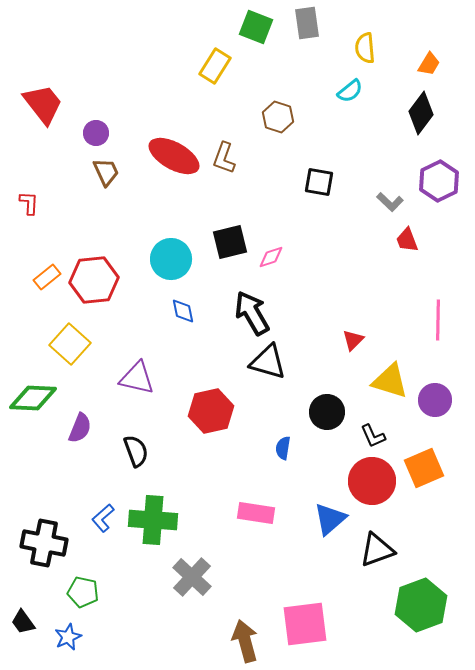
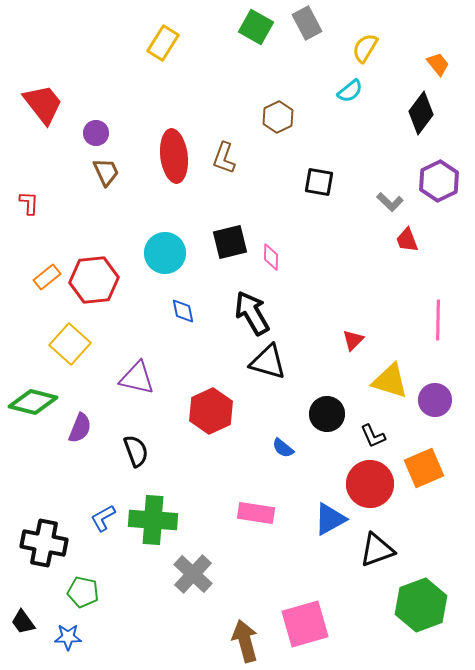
gray rectangle at (307, 23): rotated 20 degrees counterclockwise
green square at (256, 27): rotated 8 degrees clockwise
yellow semicircle at (365, 48): rotated 36 degrees clockwise
orange trapezoid at (429, 64): moved 9 px right; rotated 70 degrees counterclockwise
yellow rectangle at (215, 66): moved 52 px left, 23 px up
brown hexagon at (278, 117): rotated 16 degrees clockwise
red ellipse at (174, 156): rotated 54 degrees clockwise
pink diamond at (271, 257): rotated 72 degrees counterclockwise
cyan circle at (171, 259): moved 6 px left, 6 px up
green diamond at (33, 398): moved 4 px down; rotated 12 degrees clockwise
red hexagon at (211, 411): rotated 12 degrees counterclockwise
black circle at (327, 412): moved 2 px down
blue semicircle at (283, 448): rotated 60 degrees counterclockwise
red circle at (372, 481): moved 2 px left, 3 px down
blue L-shape at (103, 518): rotated 12 degrees clockwise
blue triangle at (330, 519): rotated 12 degrees clockwise
gray cross at (192, 577): moved 1 px right, 3 px up
pink square at (305, 624): rotated 9 degrees counterclockwise
blue star at (68, 637): rotated 24 degrees clockwise
